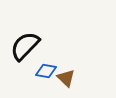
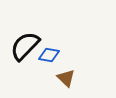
blue diamond: moved 3 px right, 16 px up
